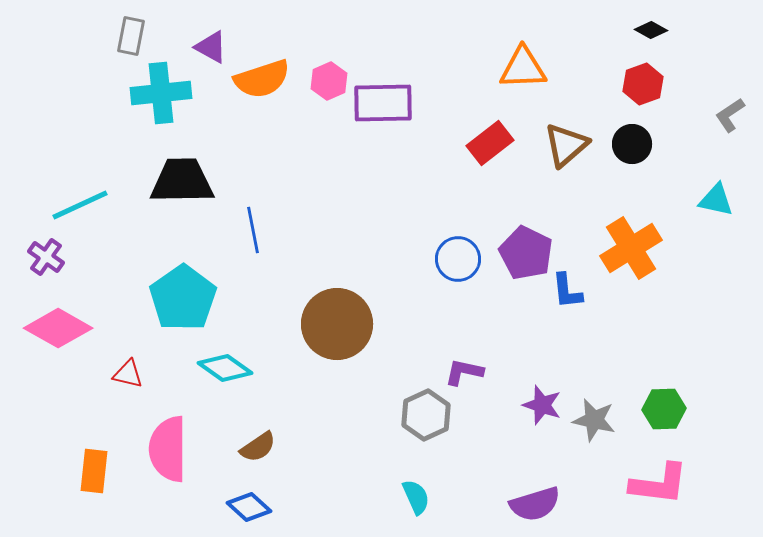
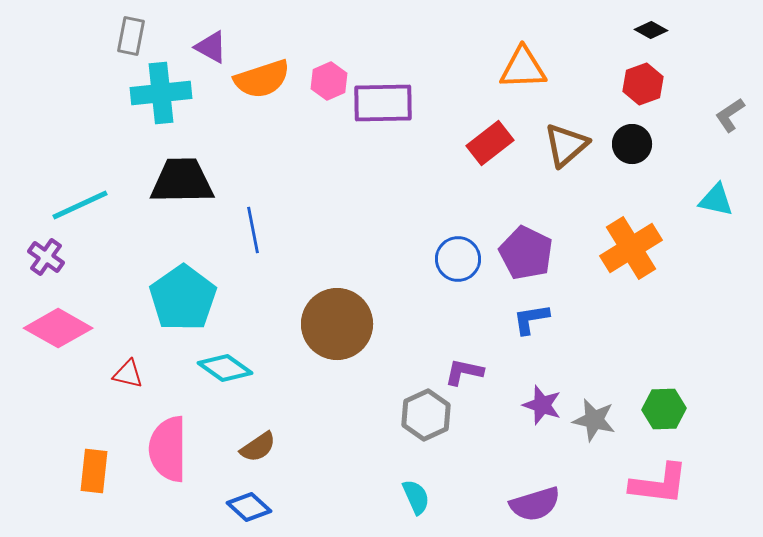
blue L-shape: moved 36 px left, 28 px down; rotated 87 degrees clockwise
